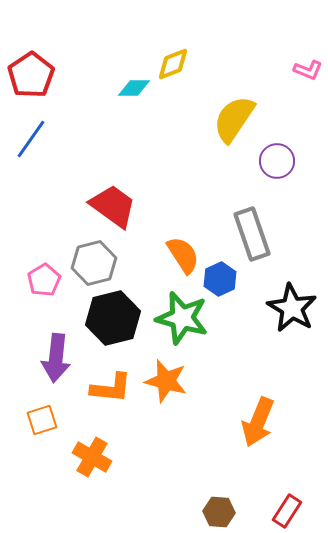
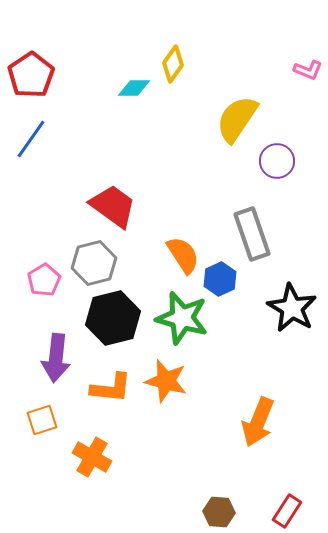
yellow diamond: rotated 33 degrees counterclockwise
yellow semicircle: moved 3 px right
